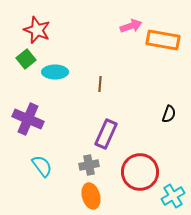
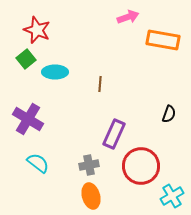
pink arrow: moved 3 px left, 9 px up
purple cross: rotated 8 degrees clockwise
purple rectangle: moved 8 px right
cyan semicircle: moved 4 px left, 3 px up; rotated 15 degrees counterclockwise
red circle: moved 1 px right, 6 px up
cyan cross: moved 1 px left
